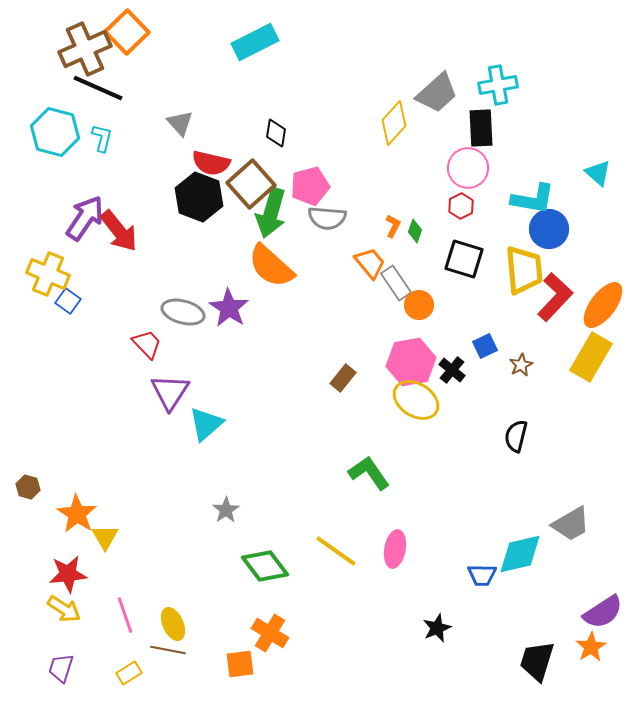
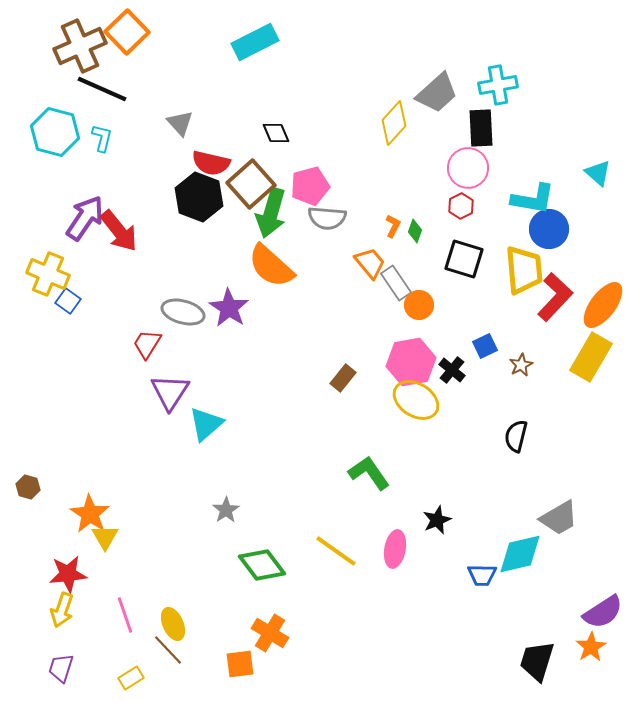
brown cross at (85, 49): moved 5 px left, 3 px up
black line at (98, 88): moved 4 px right, 1 px down
black diamond at (276, 133): rotated 32 degrees counterclockwise
red trapezoid at (147, 344): rotated 104 degrees counterclockwise
orange star at (77, 514): moved 13 px right
gray trapezoid at (571, 524): moved 12 px left, 6 px up
green diamond at (265, 566): moved 3 px left, 1 px up
yellow arrow at (64, 609): moved 2 px left, 1 px down; rotated 76 degrees clockwise
black star at (437, 628): moved 108 px up
brown line at (168, 650): rotated 36 degrees clockwise
yellow rectangle at (129, 673): moved 2 px right, 5 px down
